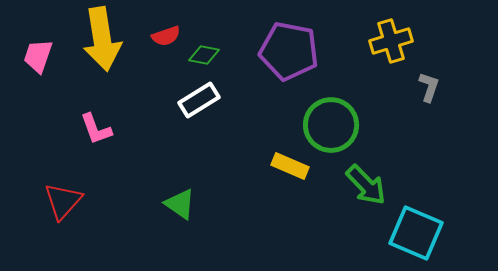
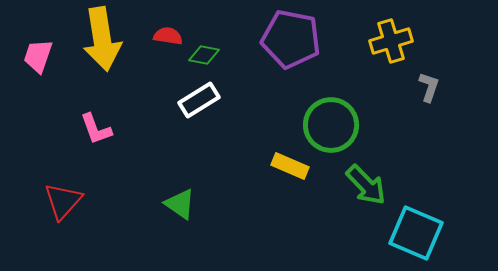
red semicircle: moved 2 px right; rotated 152 degrees counterclockwise
purple pentagon: moved 2 px right, 12 px up
